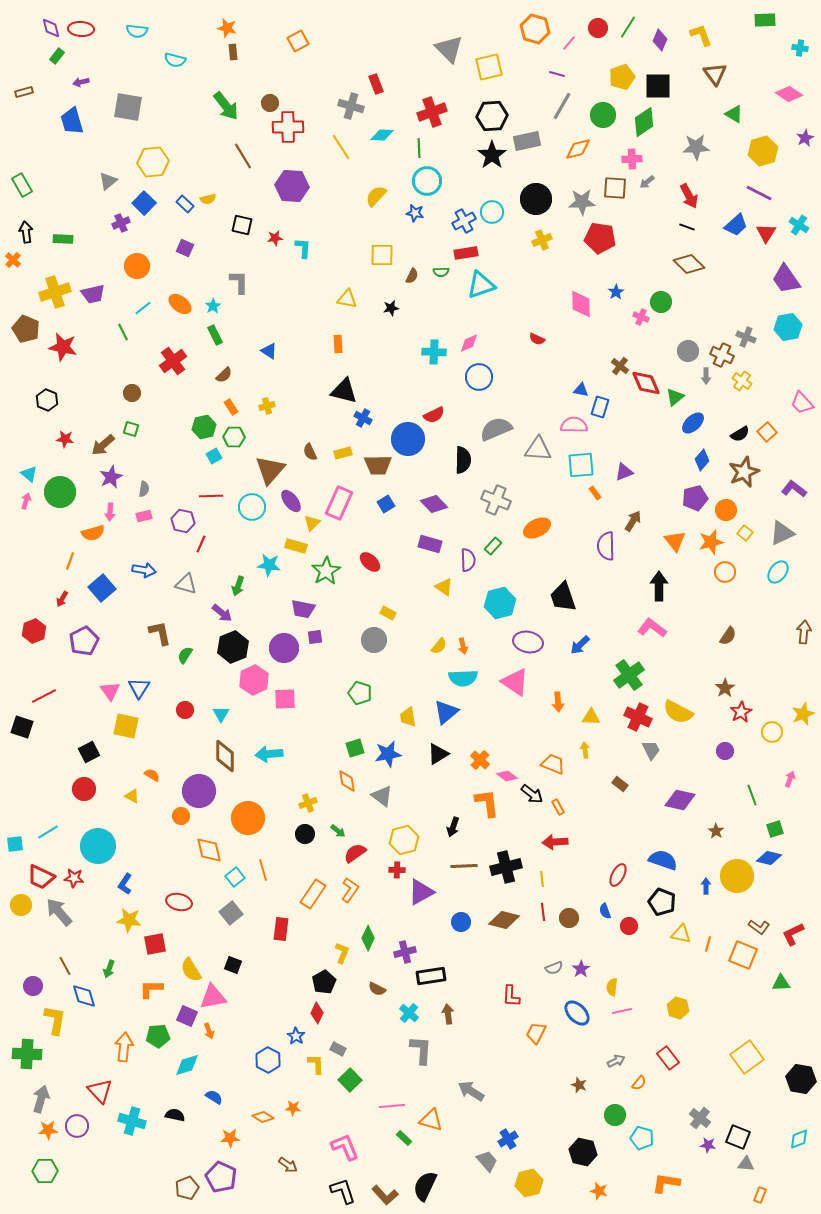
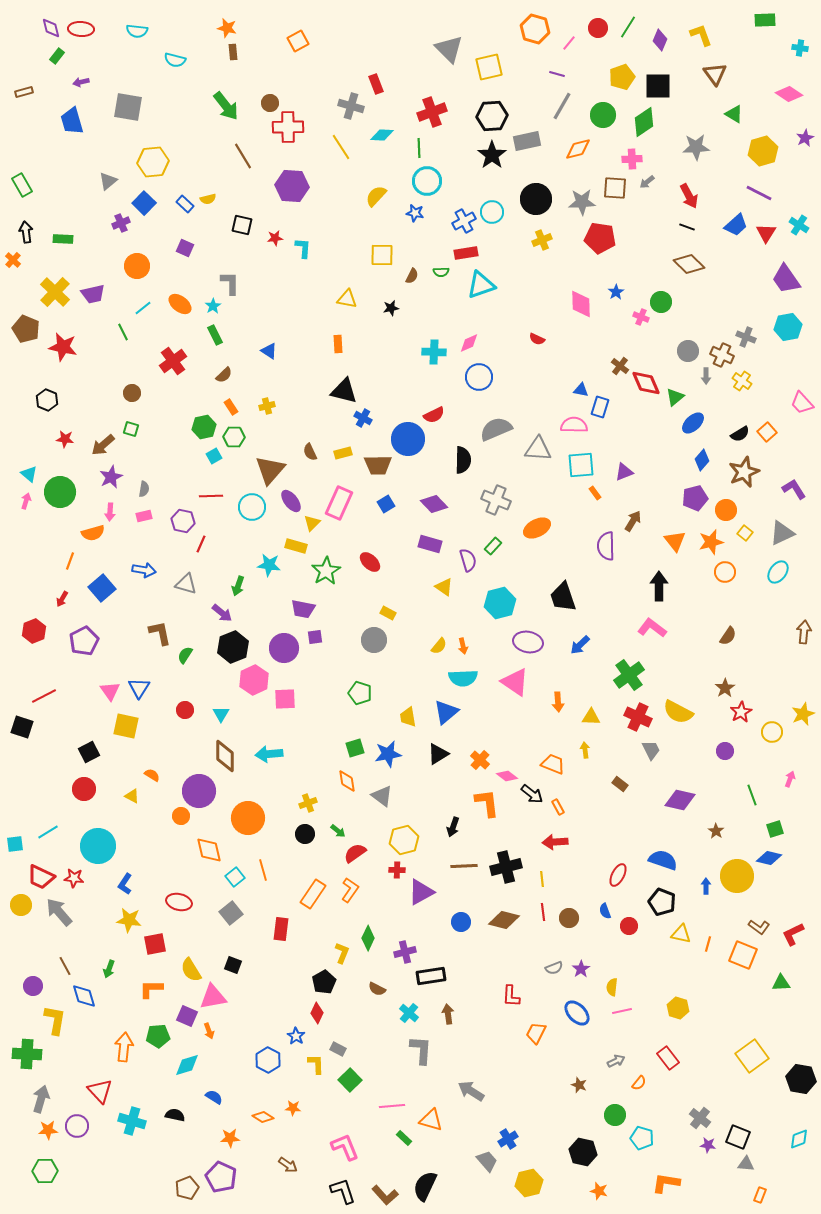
gray L-shape at (239, 282): moved 9 px left, 1 px down
yellow cross at (55, 292): rotated 28 degrees counterclockwise
purple L-shape at (794, 489): rotated 20 degrees clockwise
purple semicircle at (468, 560): rotated 15 degrees counterclockwise
yellow square at (747, 1057): moved 5 px right, 1 px up
